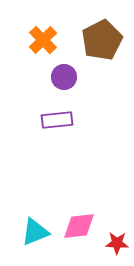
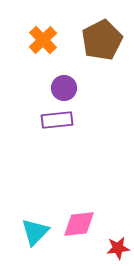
purple circle: moved 11 px down
pink diamond: moved 2 px up
cyan triangle: rotated 24 degrees counterclockwise
red star: moved 1 px right, 5 px down; rotated 10 degrees counterclockwise
